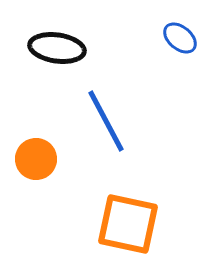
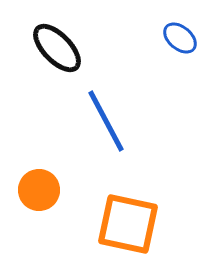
black ellipse: rotated 38 degrees clockwise
orange circle: moved 3 px right, 31 px down
